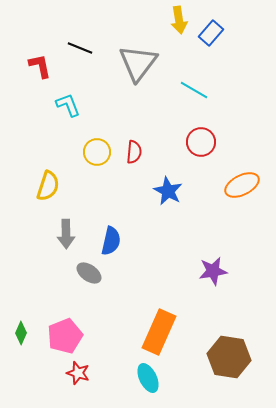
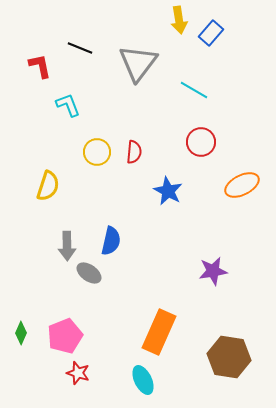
gray arrow: moved 1 px right, 12 px down
cyan ellipse: moved 5 px left, 2 px down
